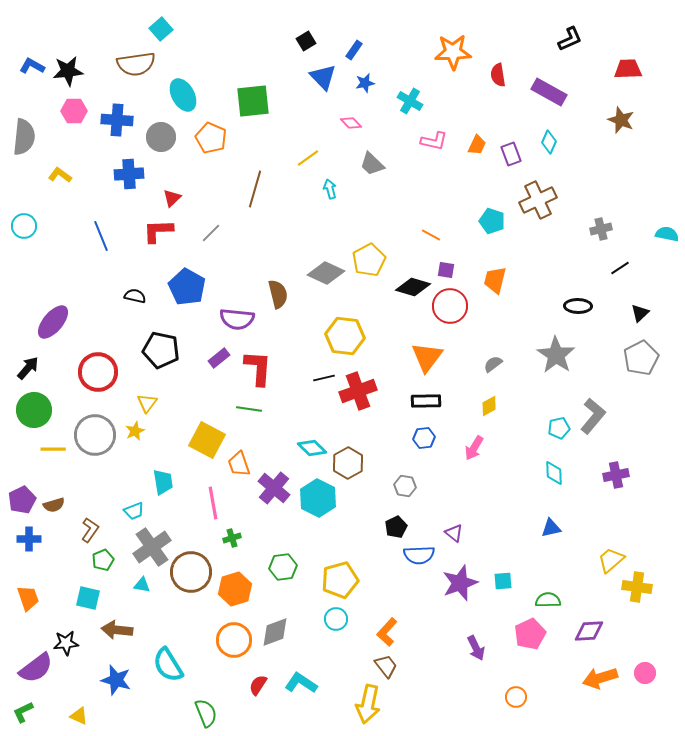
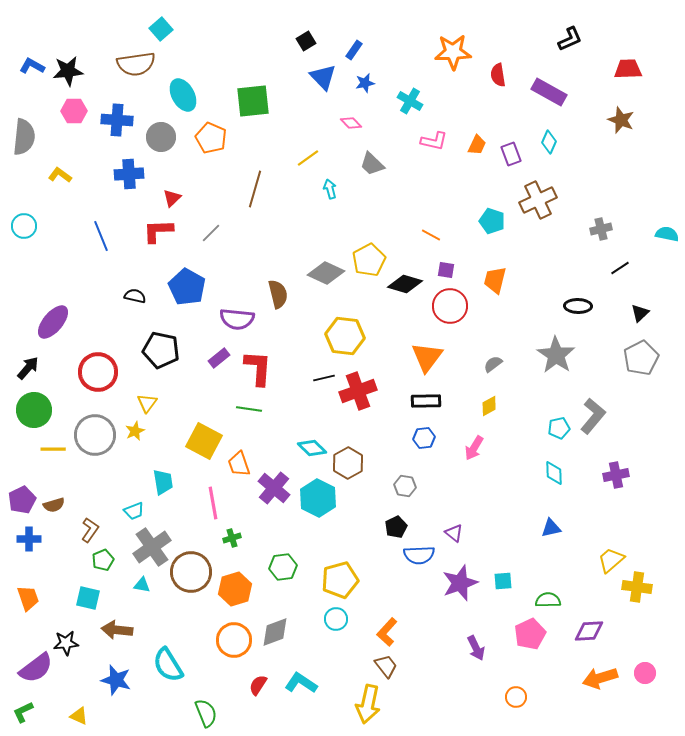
black diamond at (413, 287): moved 8 px left, 3 px up
yellow square at (207, 440): moved 3 px left, 1 px down
